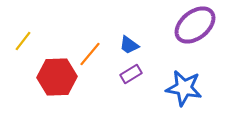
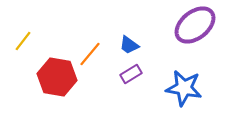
red hexagon: rotated 12 degrees clockwise
